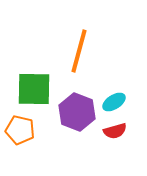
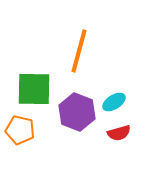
red semicircle: moved 4 px right, 2 px down
